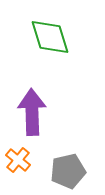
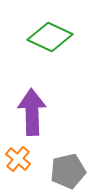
green diamond: rotated 48 degrees counterclockwise
orange cross: moved 1 px up
